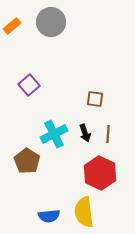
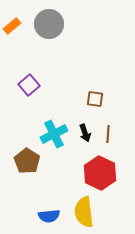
gray circle: moved 2 px left, 2 px down
